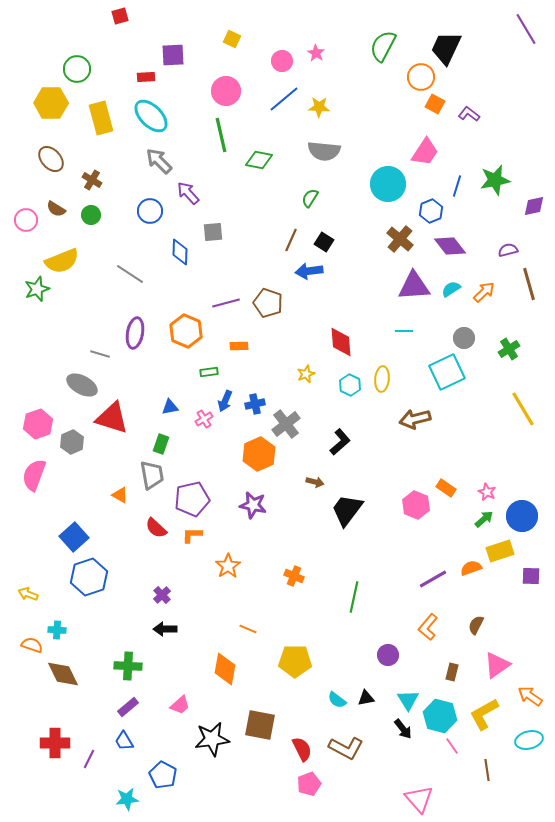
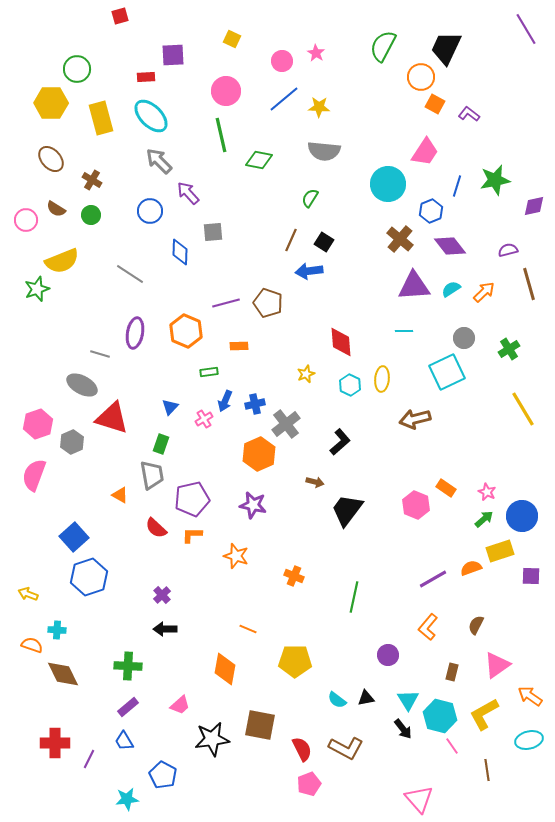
blue triangle at (170, 407): rotated 36 degrees counterclockwise
orange star at (228, 566): moved 8 px right, 10 px up; rotated 20 degrees counterclockwise
